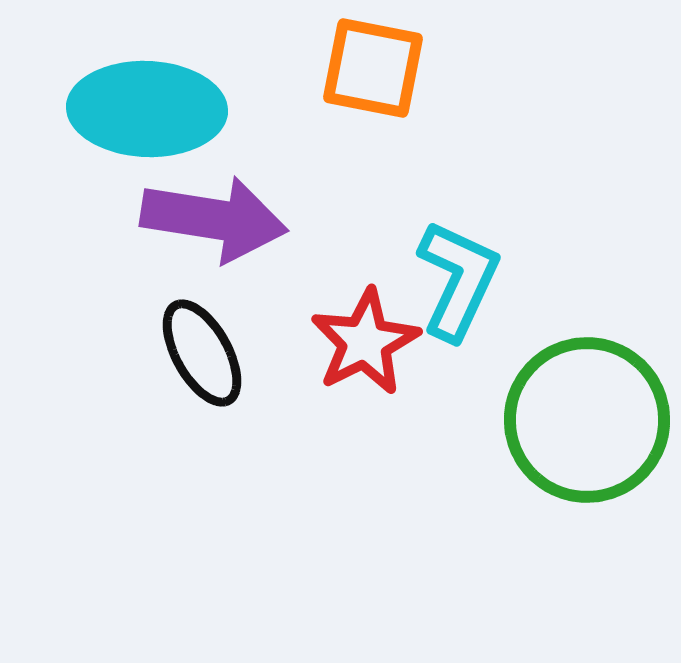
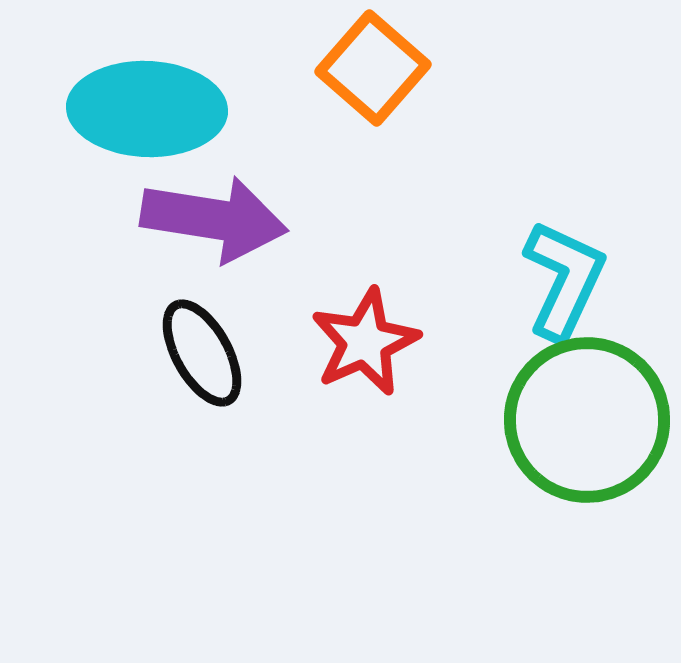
orange square: rotated 30 degrees clockwise
cyan L-shape: moved 106 px right
red star: rotated 3 degrees clockwise
